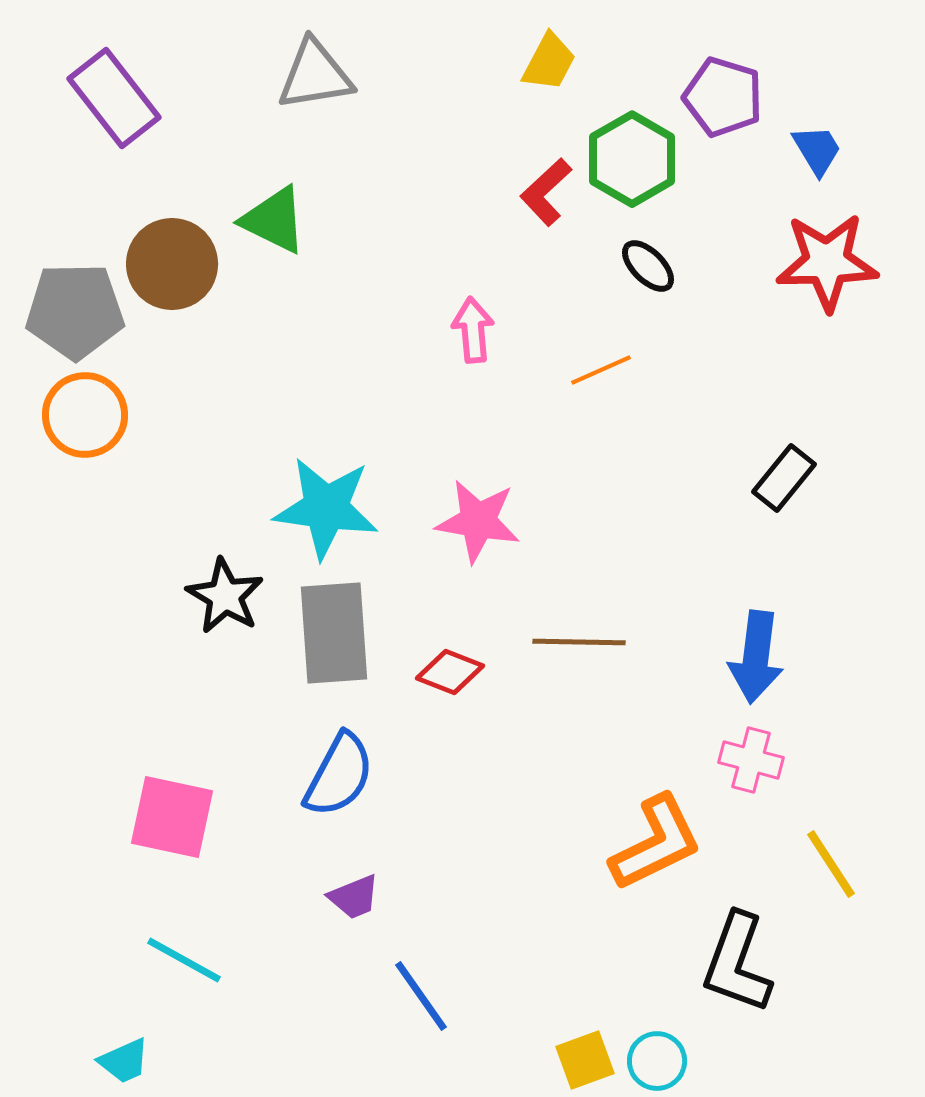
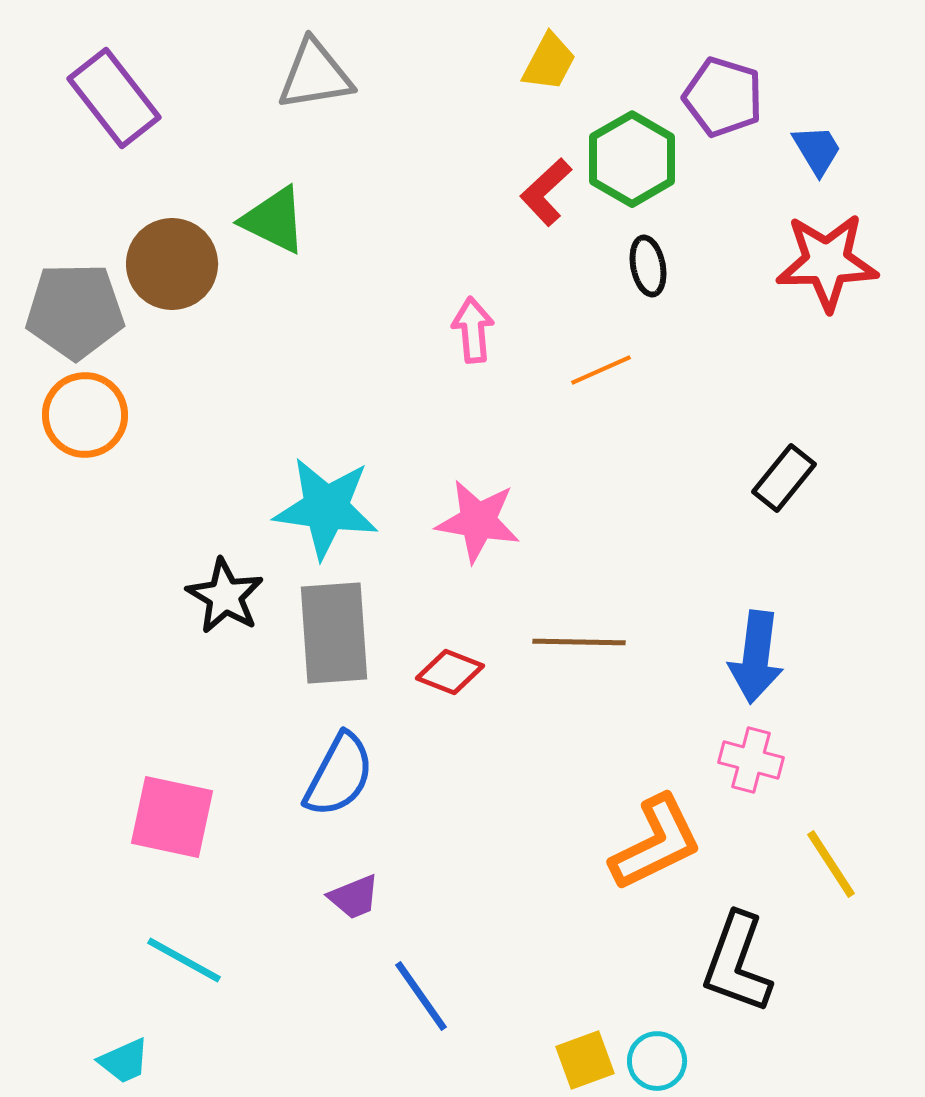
black ellipse: rotated 34 degrees clockwise
